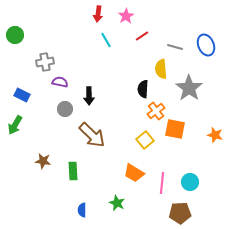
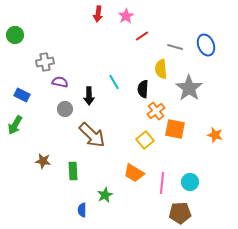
cyan line: moved 8 px right, 42 px down
green star: moved 12 px left, 8 px up; rotated 21 degrees clockwise
